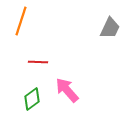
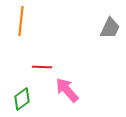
orange line: rotated 12 degrees counterclockwise
red line: moved 4 px right, 5 px down
green diamond: moved 10 px left
